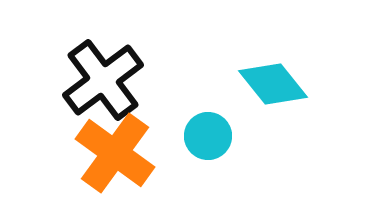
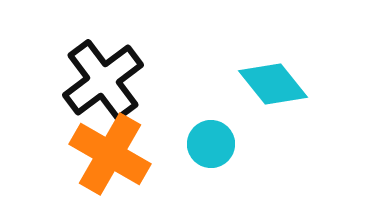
cyan circle: moved 3 px right, 8 px down
orange cross: moved 5 px left, 1 px down; rotated 6 degrees counterclockwise
